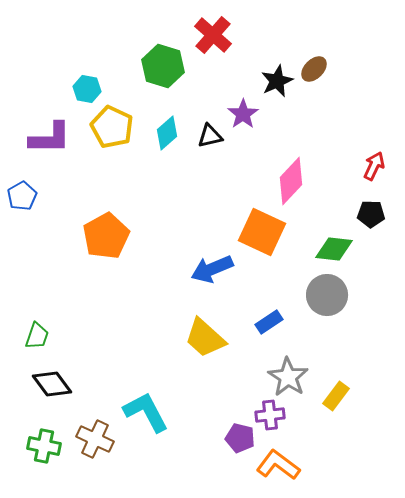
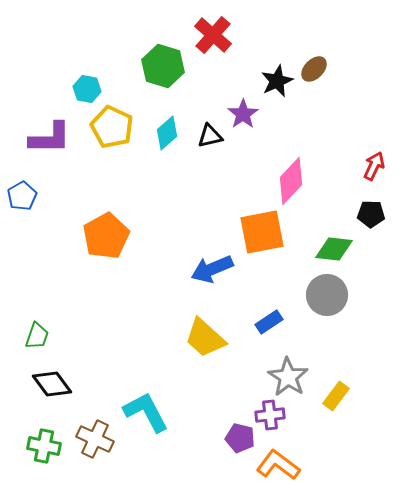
orange square: rotated 36 degrees counterclockwise
